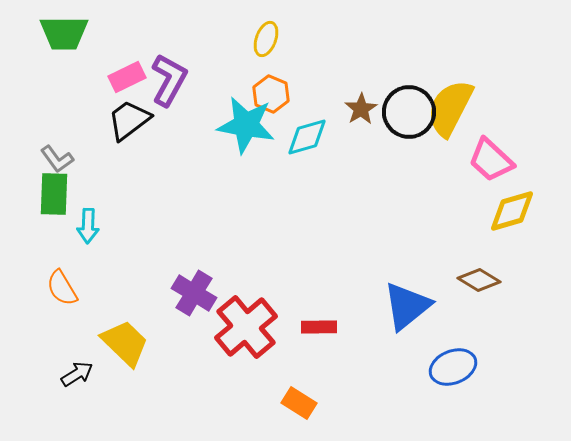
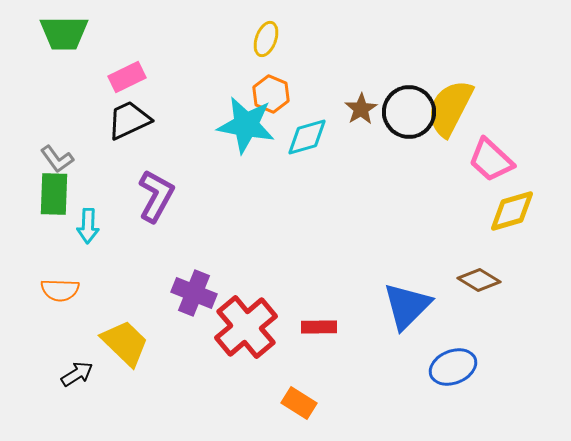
purple L-shape: moved 13 px left, 116 px down
black trapezoid: rotated 12 degrees clockwise
orange semicircle: moved 2 px left, 2 px down; rotated 57 degrees counterclockwise
purple cross: rotated 9 degrees counterclockwise
blue triangle: rotated 6 degrees counterclockwise
